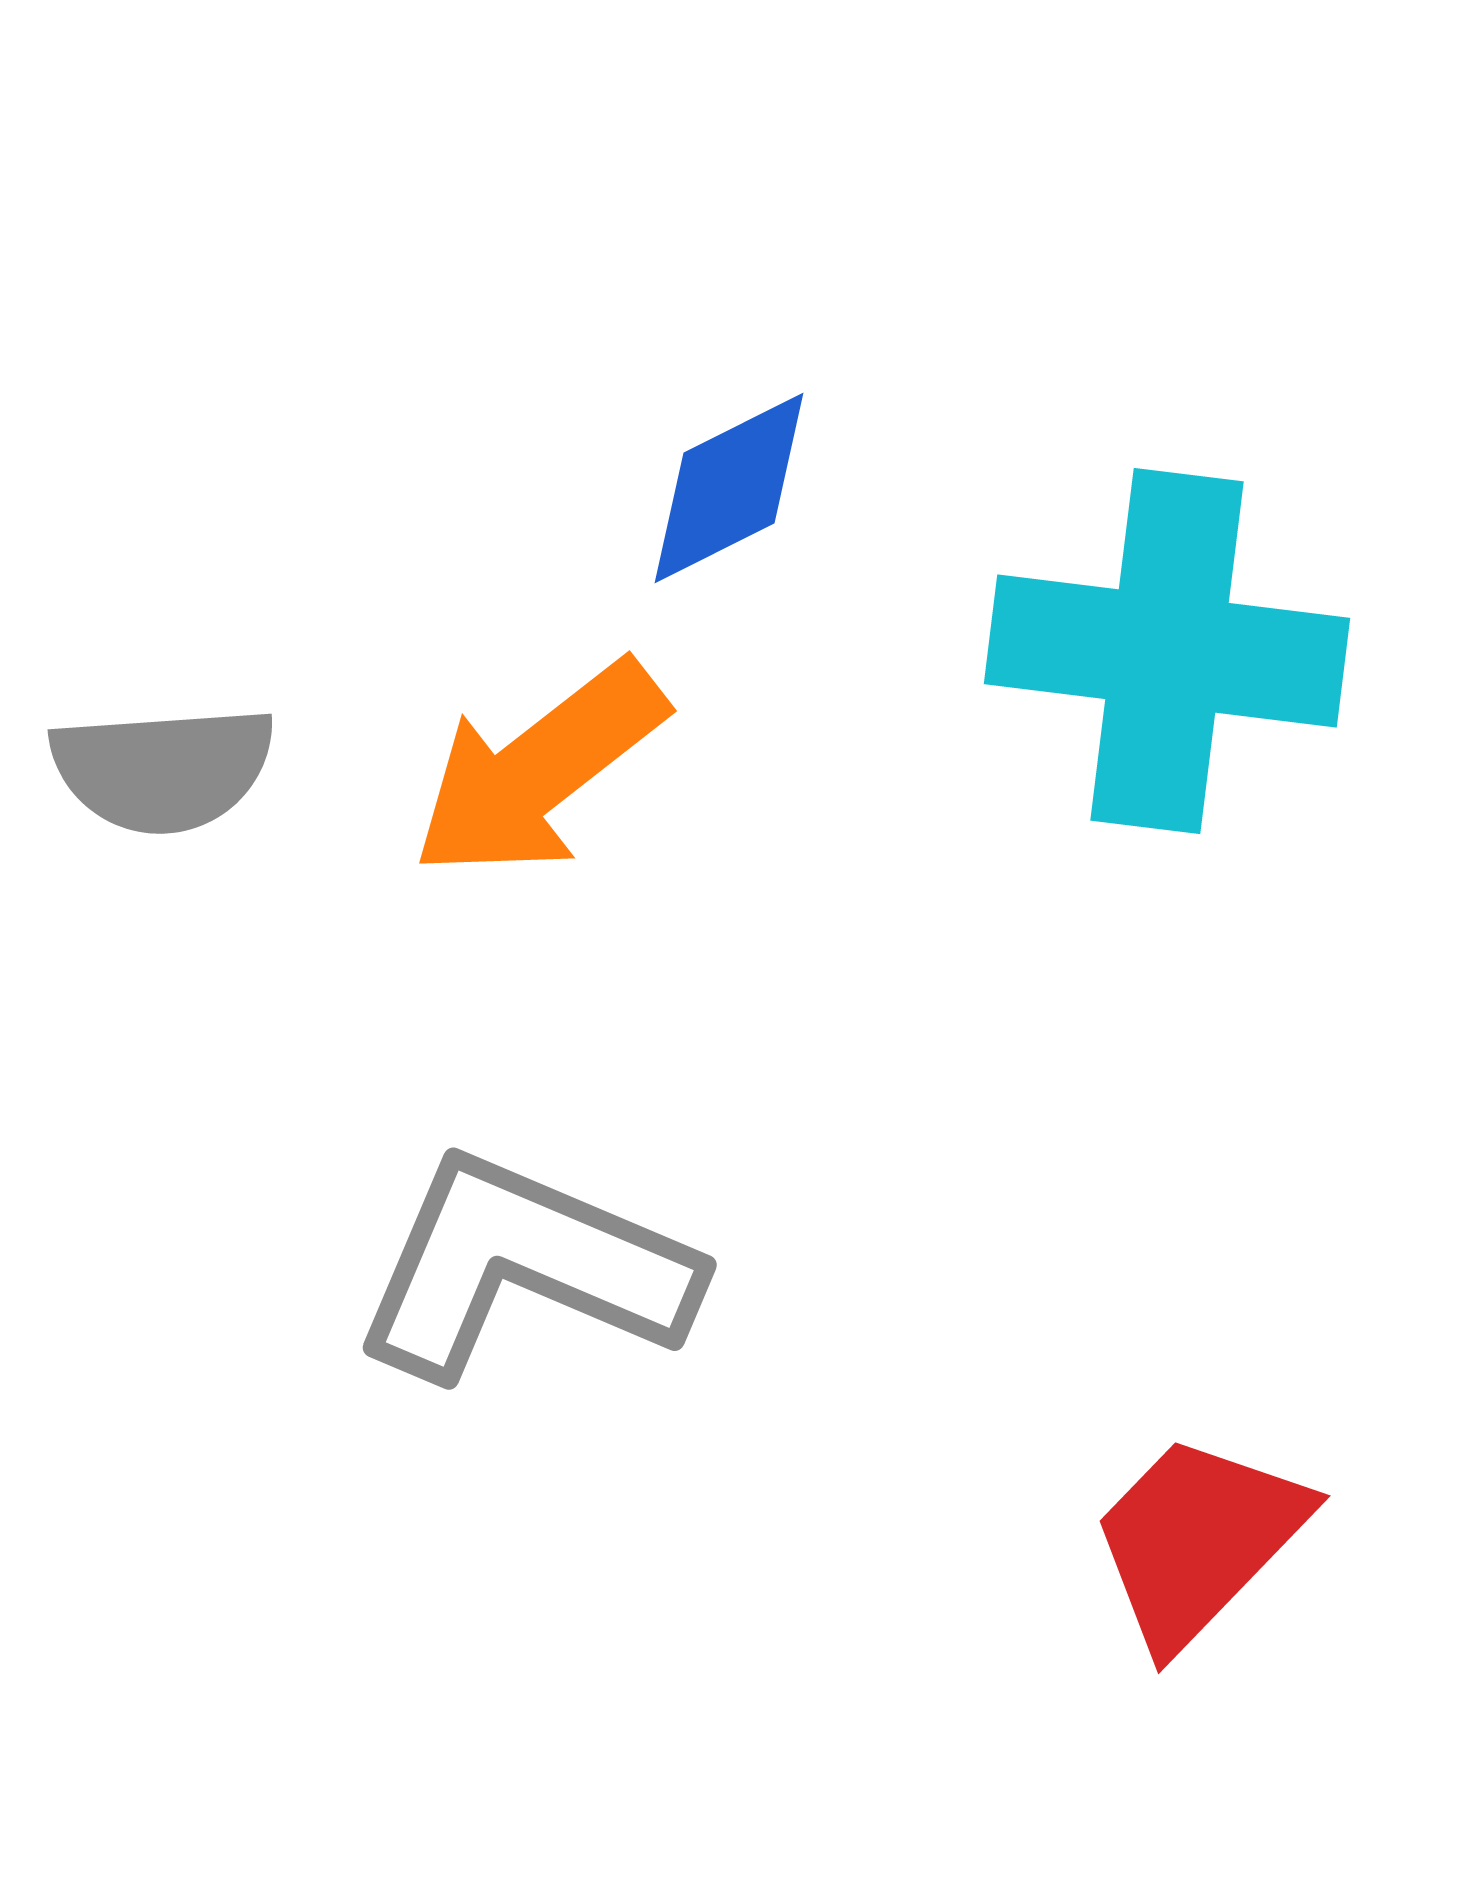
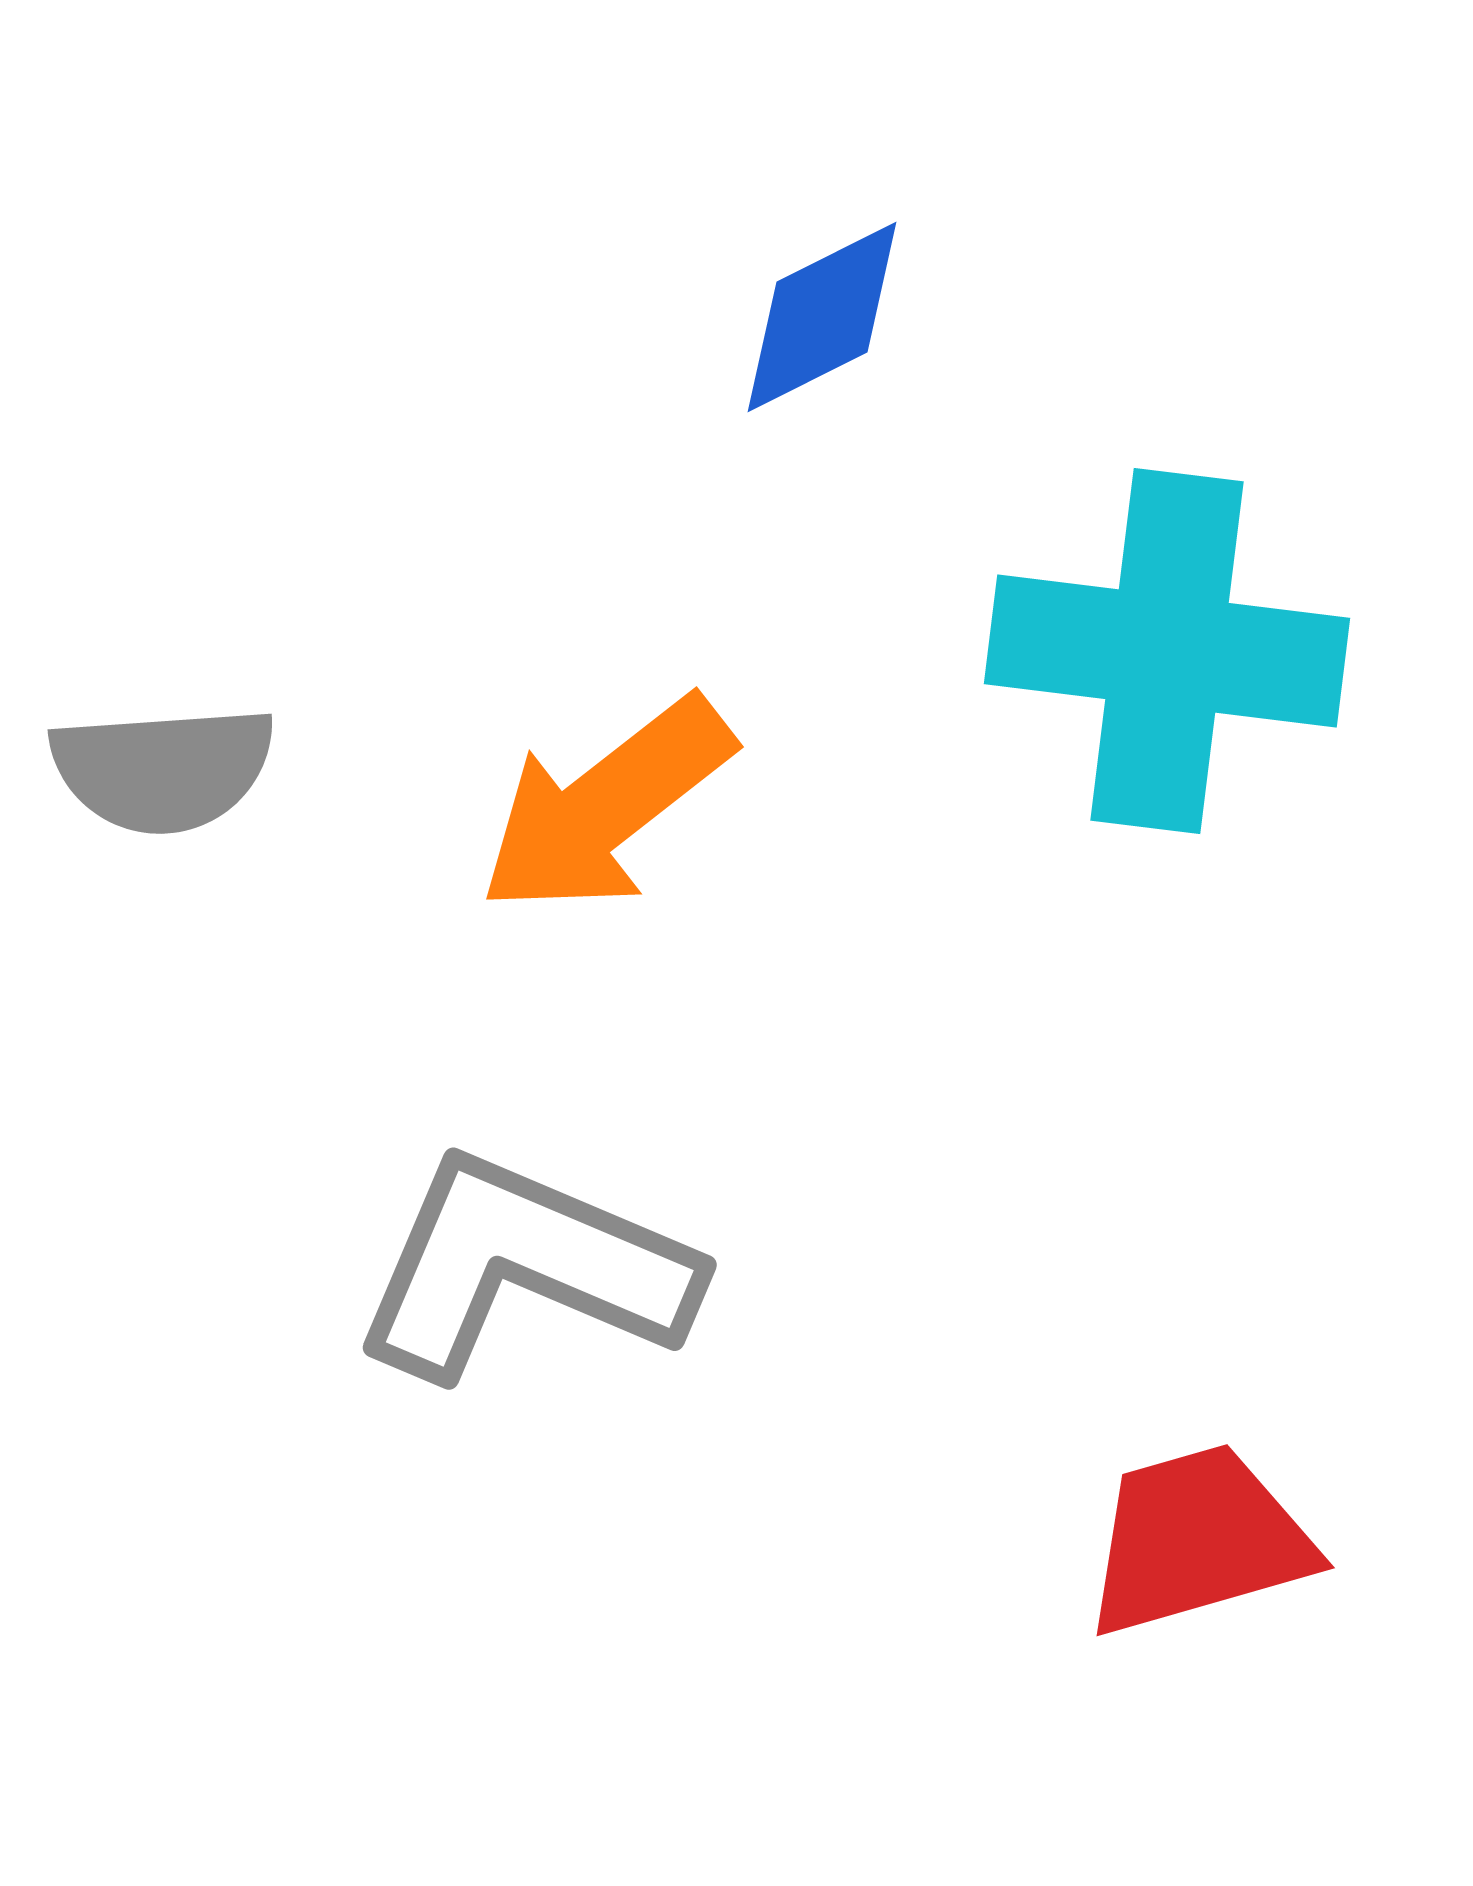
blue diamond: moved 93 px right, 171 px up
orange arrow: moved 67 px right, 36 px down
red trapezoid: rotated 30 degrees clockwise
